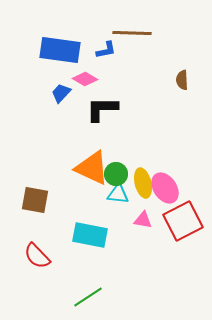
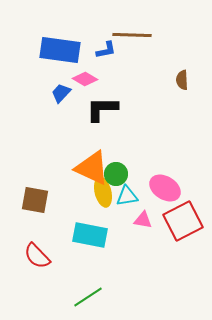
brown line: moved 2 px down
yellow ellipse: moved 40 px left, 9 px down
pink ellipse: rotated 24 degrees counterclockwise
cyan triangle: moved 9 px right, 2 px down; rotated 15 degrees counterclockwise
